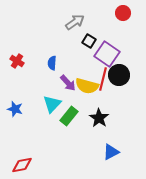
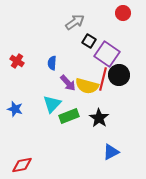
green rectangle: rotated 30 degrees clockwise
